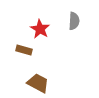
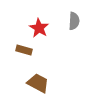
red star: moved 1 px left, 1 px up
